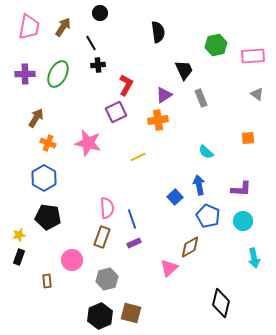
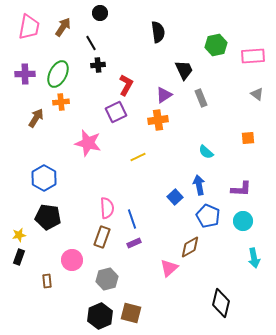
orange cross at (48, 143): moved 13 px right, 41 px up; rotated 28 degrees counterclockwise
